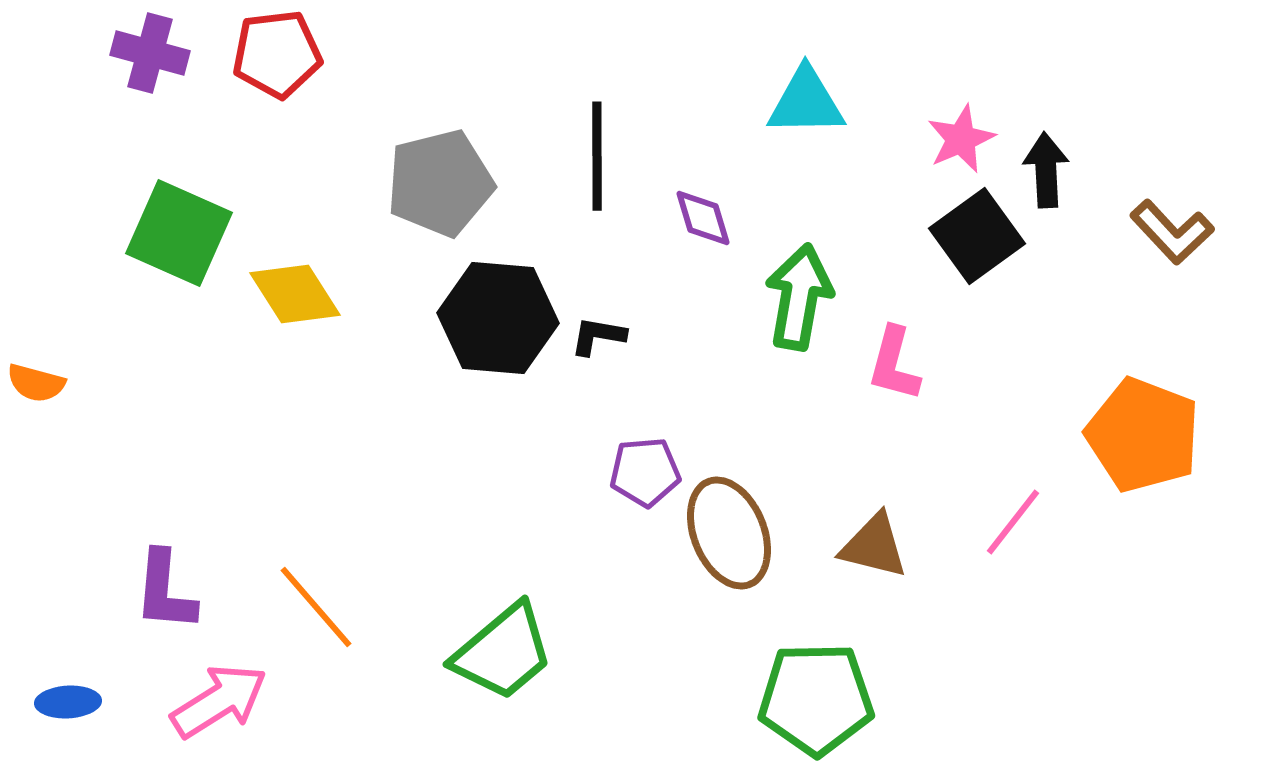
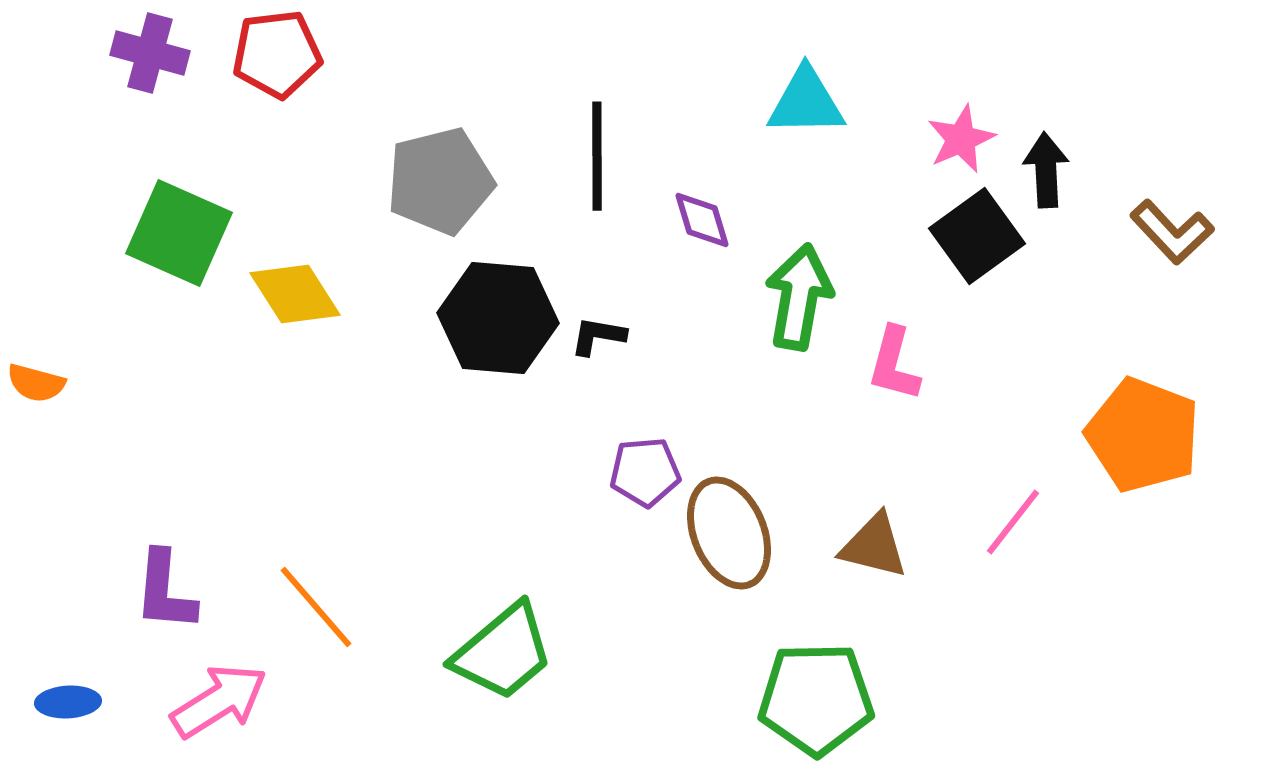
gray pentagon: moved 2 px up
purple diamond: moved 1 px left, 2 px down
